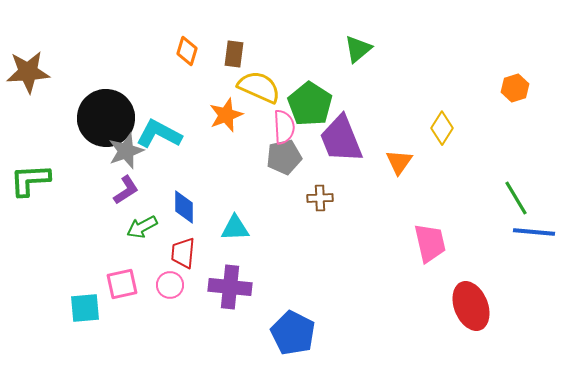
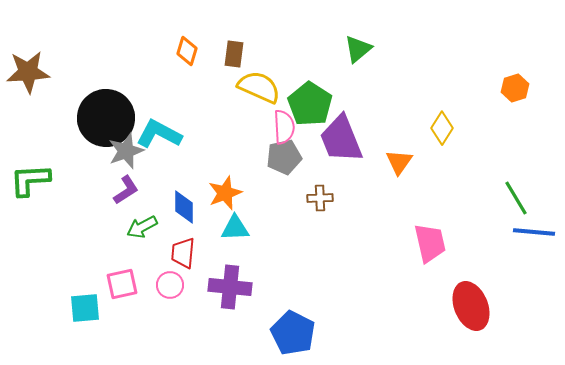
orange star: moved 1 px left, 78 px down
